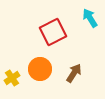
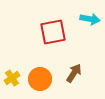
cyan arrow: moved 1 px down; rotated 132 degrees clockwise
red square: rotated 16 degrees clockwise
orange circle: moved 10 px down
